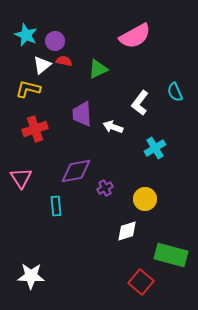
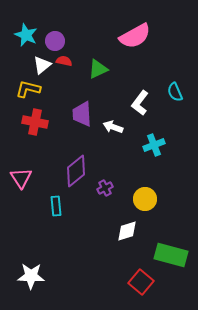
red cross: moved 7 px up; rotated 30 degrees clockwise
cyan cross: moved 1 px left, 3 px up; rotated 10 degrees clockwise
purple diamond: rotated 28 degrees counterclockwise
